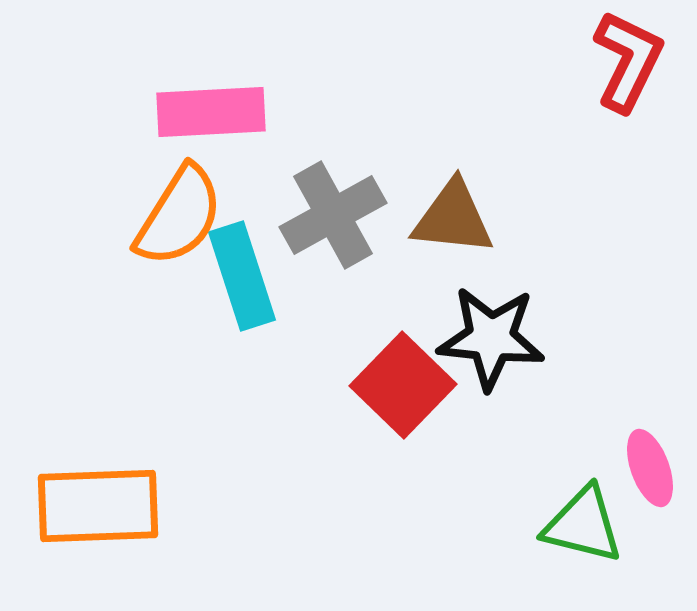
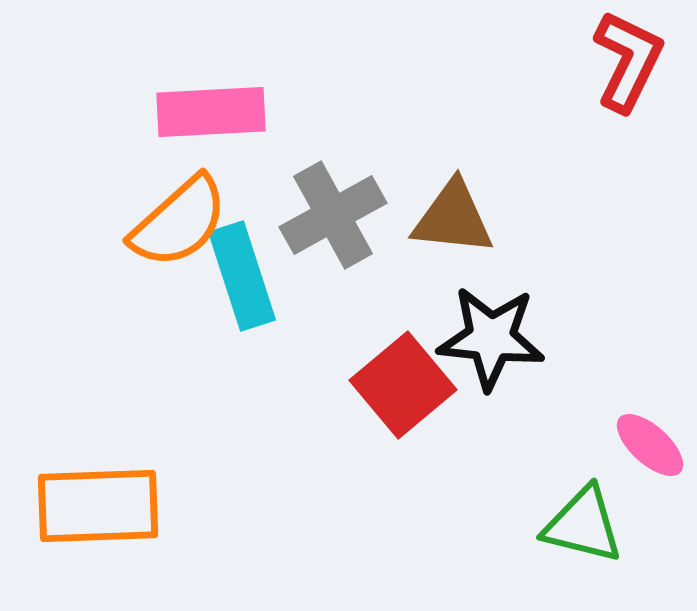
orange semicircle: moved 6 px down; rotated 16 degrees clockwise
red square: rotated 6 degrees clockwise
pink ellipse: moved 23 px up; rotated 28 degrees counterclockwise
